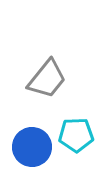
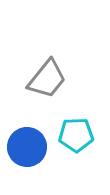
blue circle: moved 5 px left
